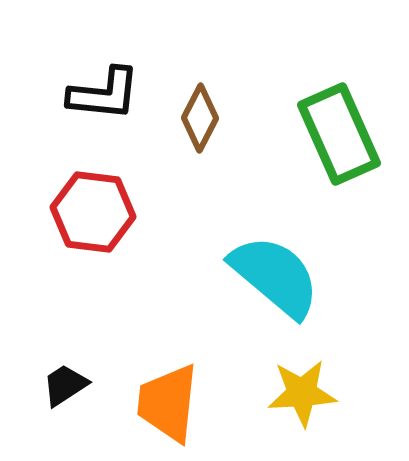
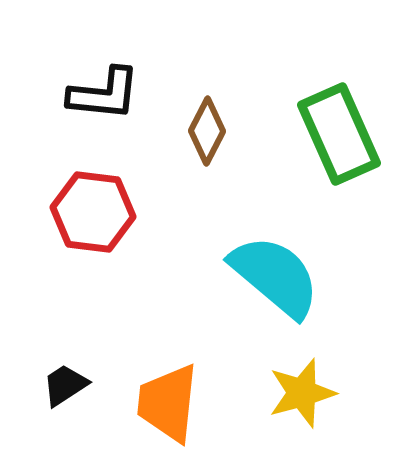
brown diamond: moved 7 px right, 13 px down
yellow star: rotated 12 degrees counterclockwise
